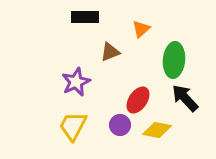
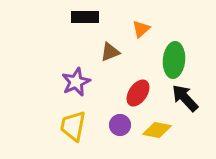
red ellipse: moved 7 px up
yellow trapezoid: rotated 16 degrees counterclockwise
